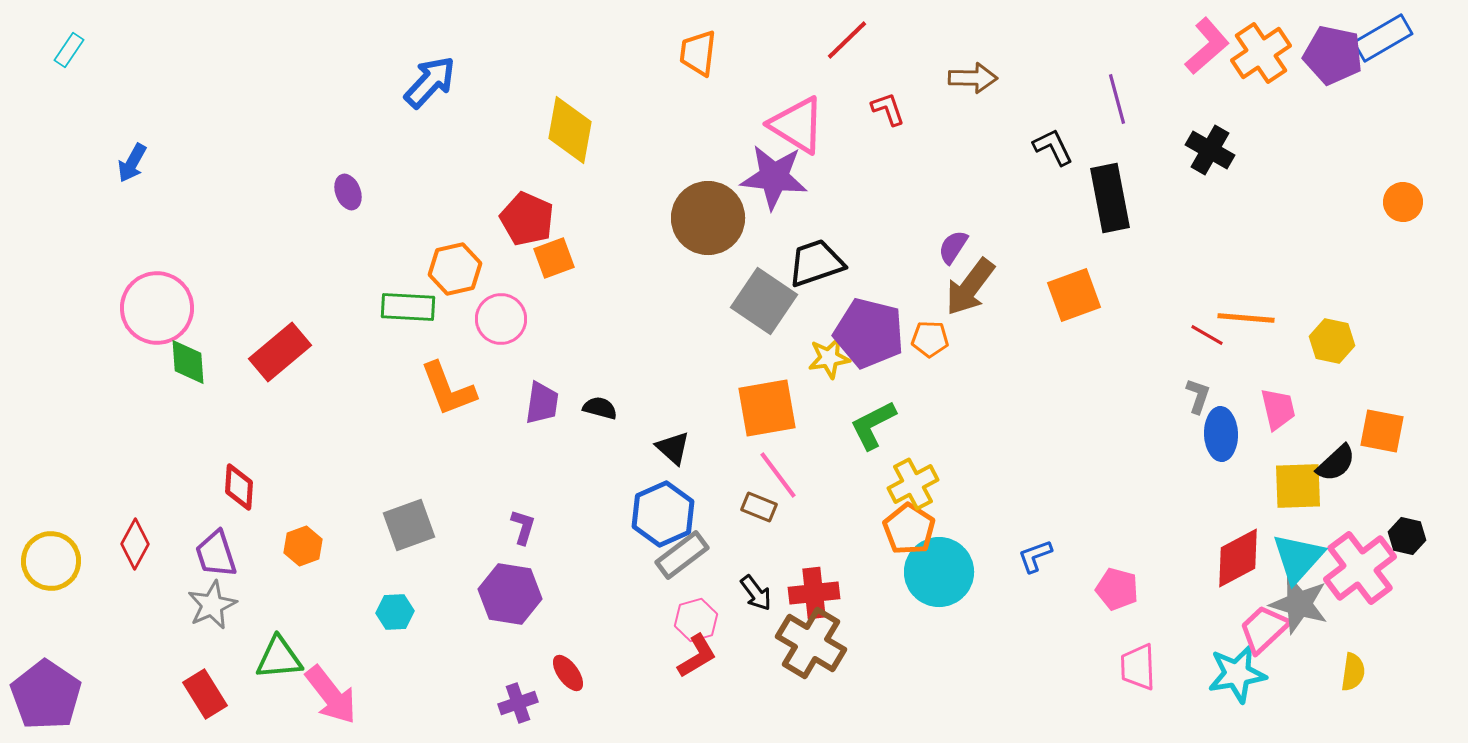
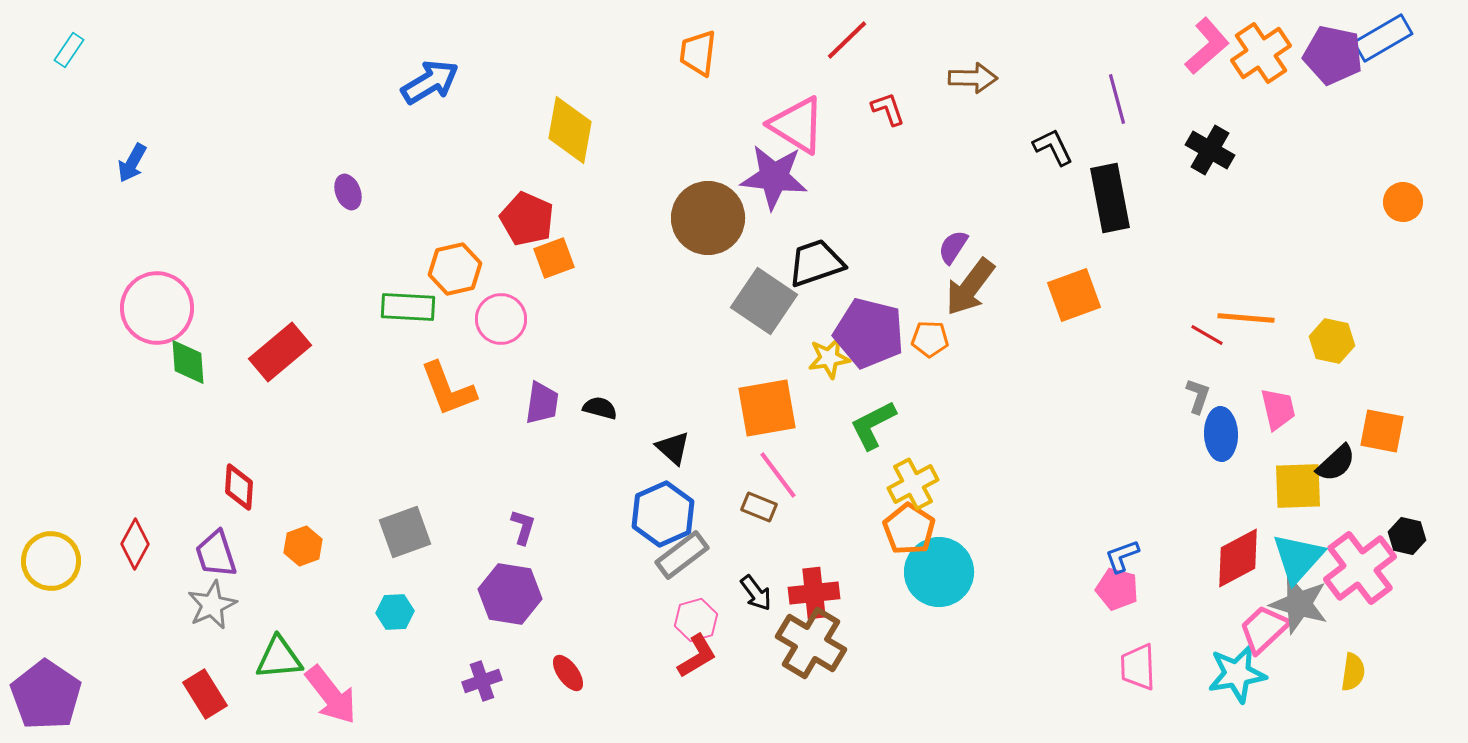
blue arrow at (430, 82): rotated 16 degrees clockwise
gray square at (409, 525): moved 4 px left, 7 px down
blue L-shape at (1035, 556): moved 87 px right
purple cross at (518, 703): moved 36 px left, 22 px up
